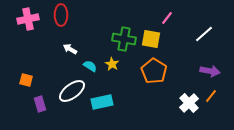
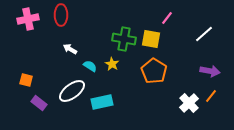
purple rectangle: moved 1 px left, 1 px up; rotated 35 degrees counterclockwise
